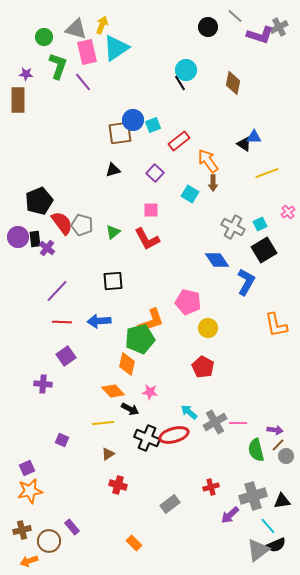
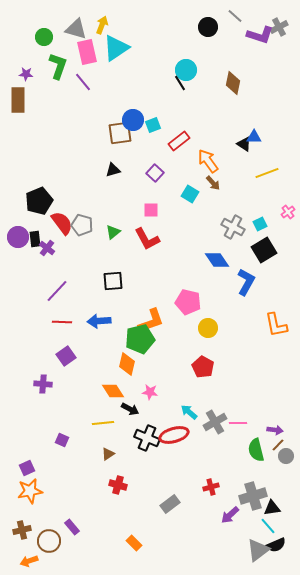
brown arrow at (213, 183): rotated 42 degrees counterclockwise
orange diamond at (113, 391): rotated 10 degrees clockwise
black triangle at (282, 501): moved 10 px left, 7 px down
